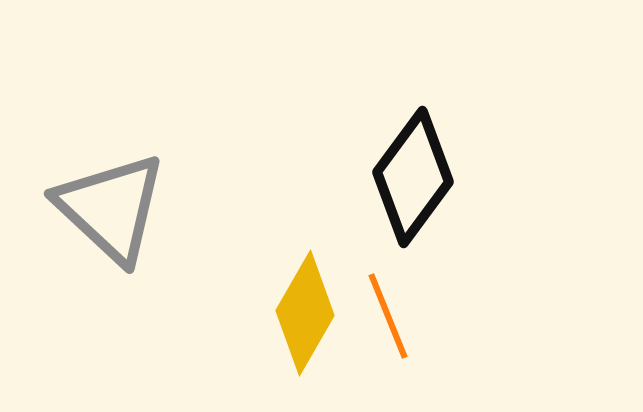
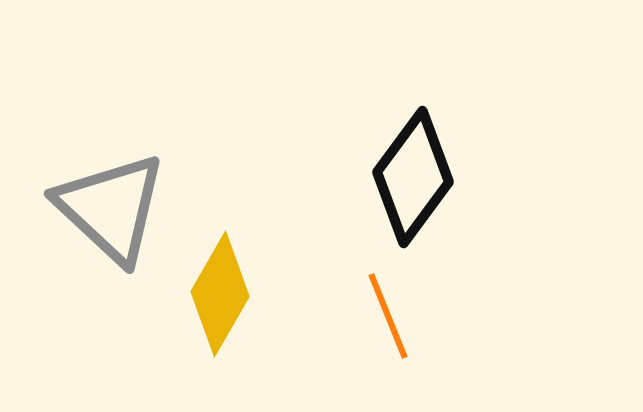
yellow diamond: moved 85 px left, 19 px up
